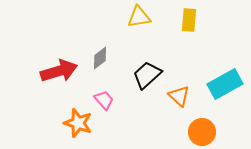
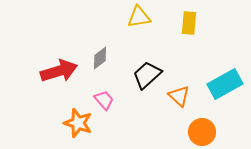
yellow rectangle: moved 3 px down
